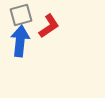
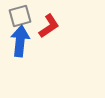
gray square: moved 1 px left, 1 px down
